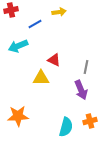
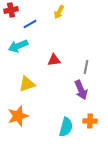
yellow arrow: rotated 128 degrees clockwise
blue line: moved 5 px left
red triangle: rotated 32 degrees counterclockwise
yellow triangle: moved 14 px left, 6 px down; rotated 18 degrees counterclockwise
orange star: rotated 15 degrees counterclockwise
orange cross: rotated 16 degrees clockwise
